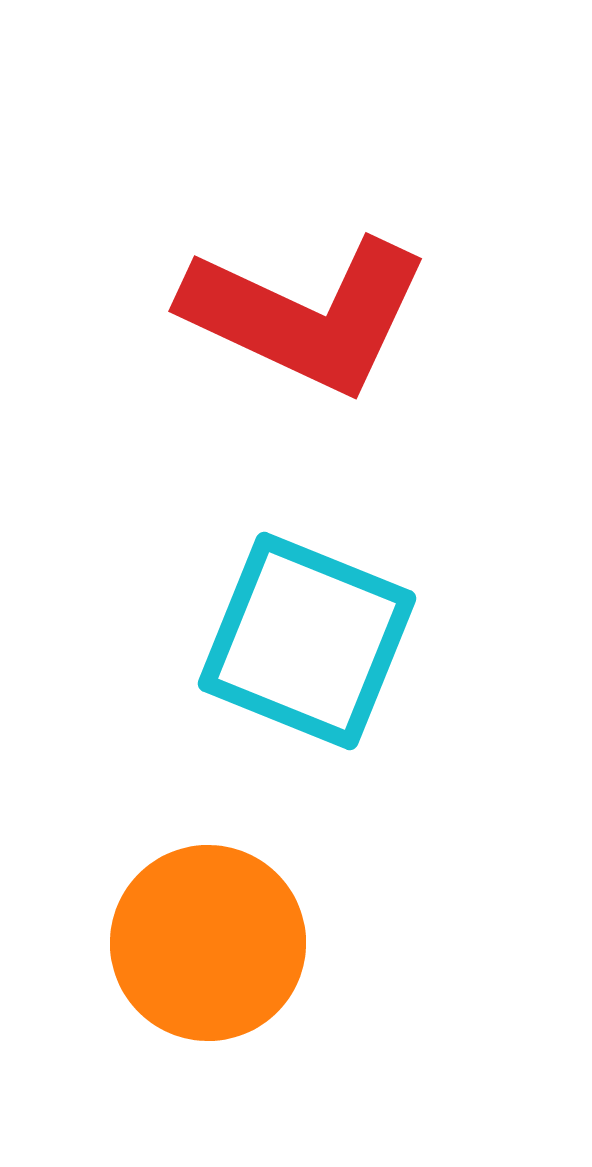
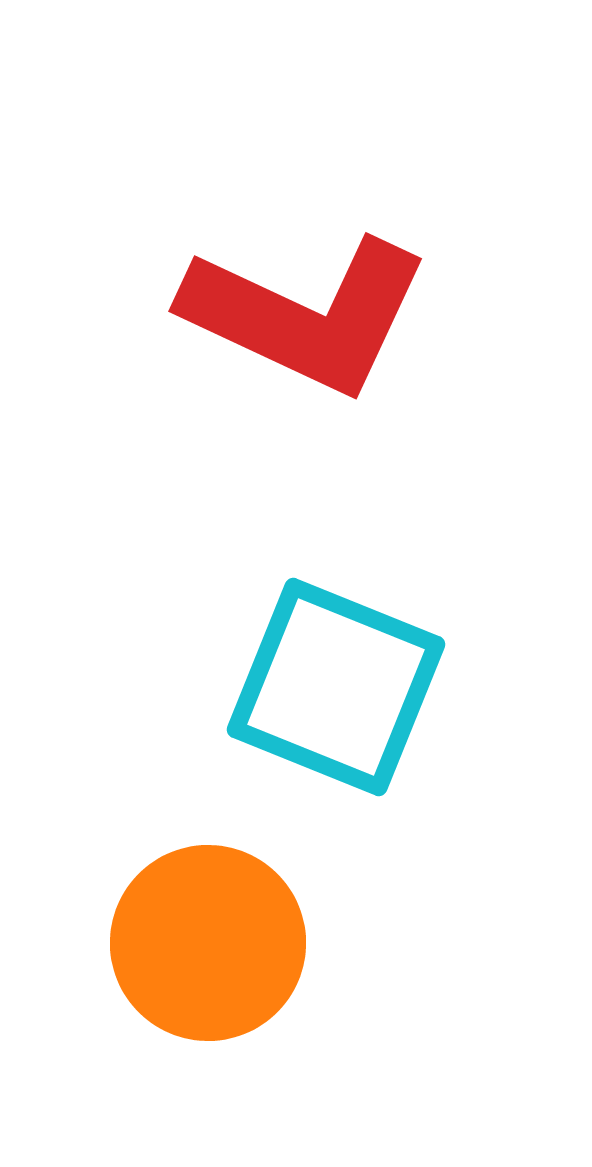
cyan square: moved 29 px right, 46 px down
